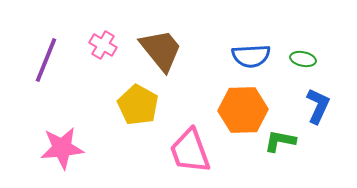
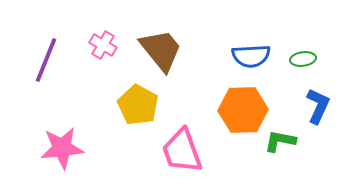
green ellipse: rotated 20 degrees counterclockwise
pink trapezoid: moved 8 px left
